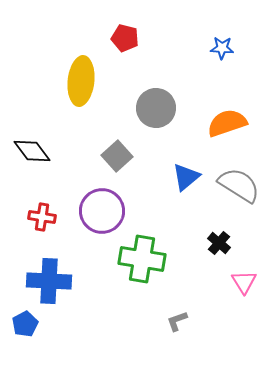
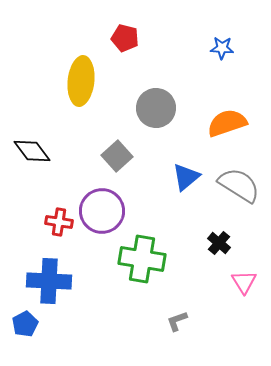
red cross: moved 17 px right, 5 px down
